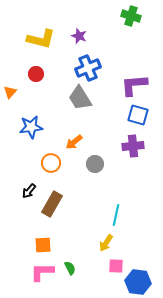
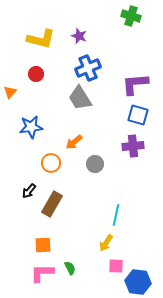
purple L-shape: moved 1 px right, 1 px up
pink L-shape: moved 1 px down
